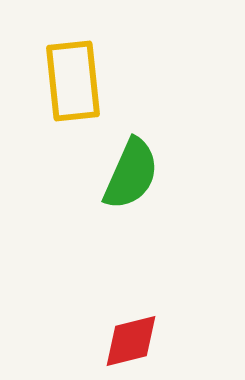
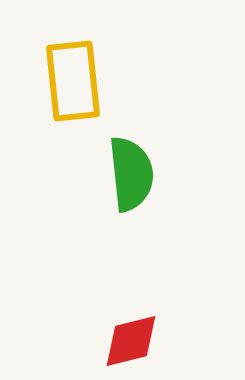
green semicircle: rotated 30 degrees counterclockwise
